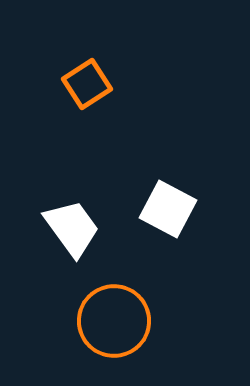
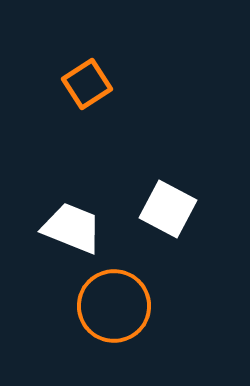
white trapezoid: rotated 32 degrees counterclockwise
orange circle: moved 15 px up
